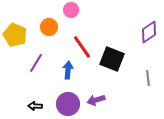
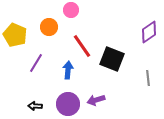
red line: moved 1 px up
